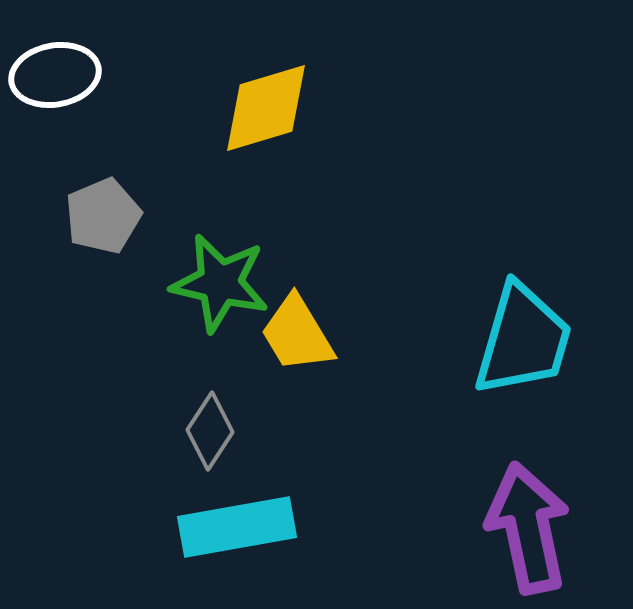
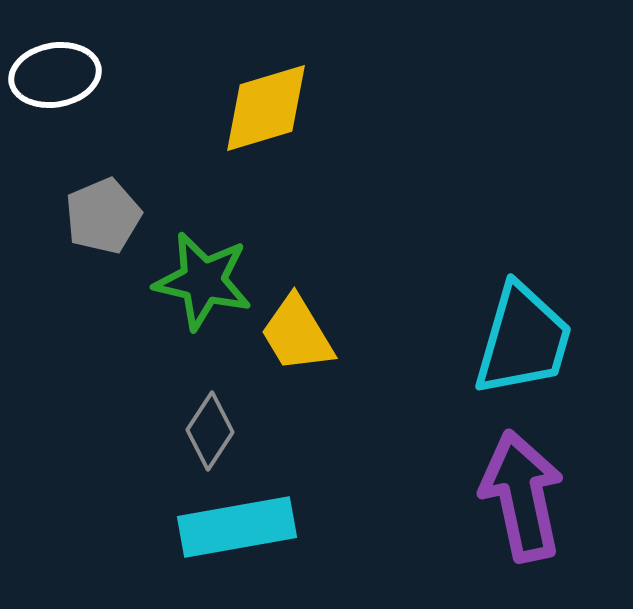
green star: moved 17 px left, 2 px up
purple arrow: moved 6 px left, 32 px up
